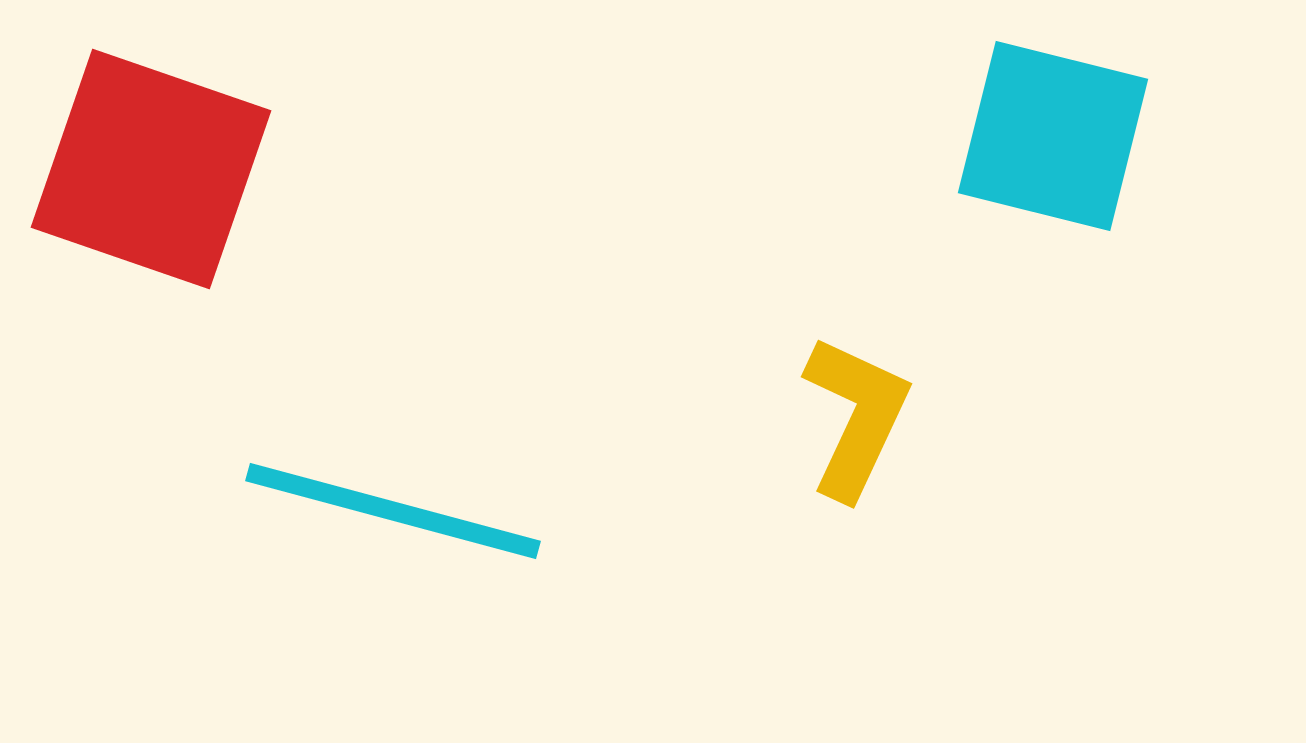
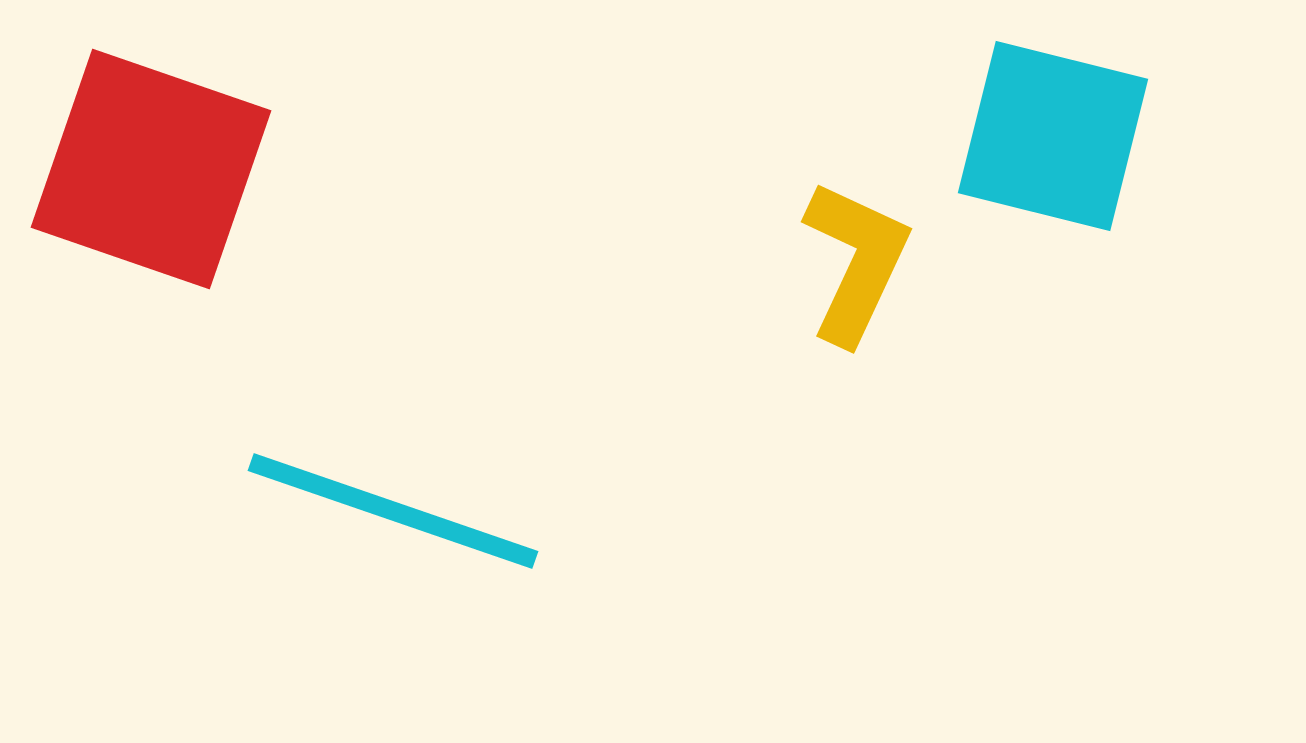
yellow L-shape: moved 155 px up
cyan line: rotated 4 degrees clockwise
